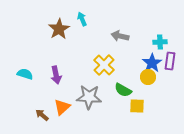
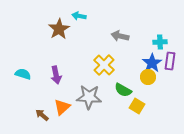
cyan arrow: moved 3 px left, 3 px up; rotated 56 degrees counterclockwise
cyan semicircle: moved 2 px left
yellow square: rotated 28 degrees clockwise
